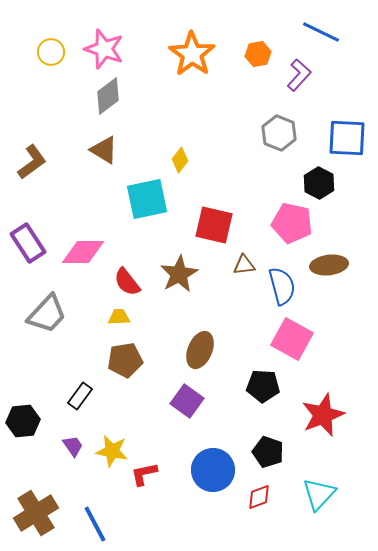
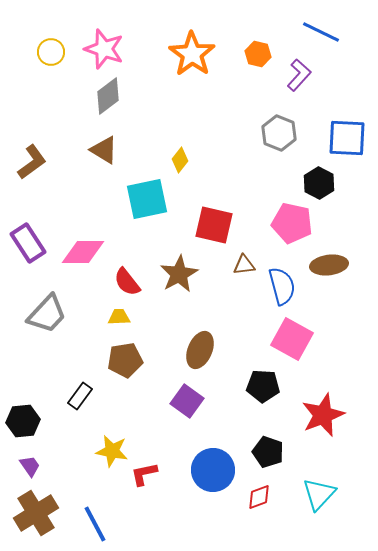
orange hexagon at (258, 54): rotated 25 degrees clockwise
purple trapezoid at (73, 446): moved 43 px left, 20 px down
